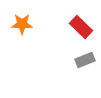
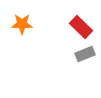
gray rectangle: moved 6 px up
